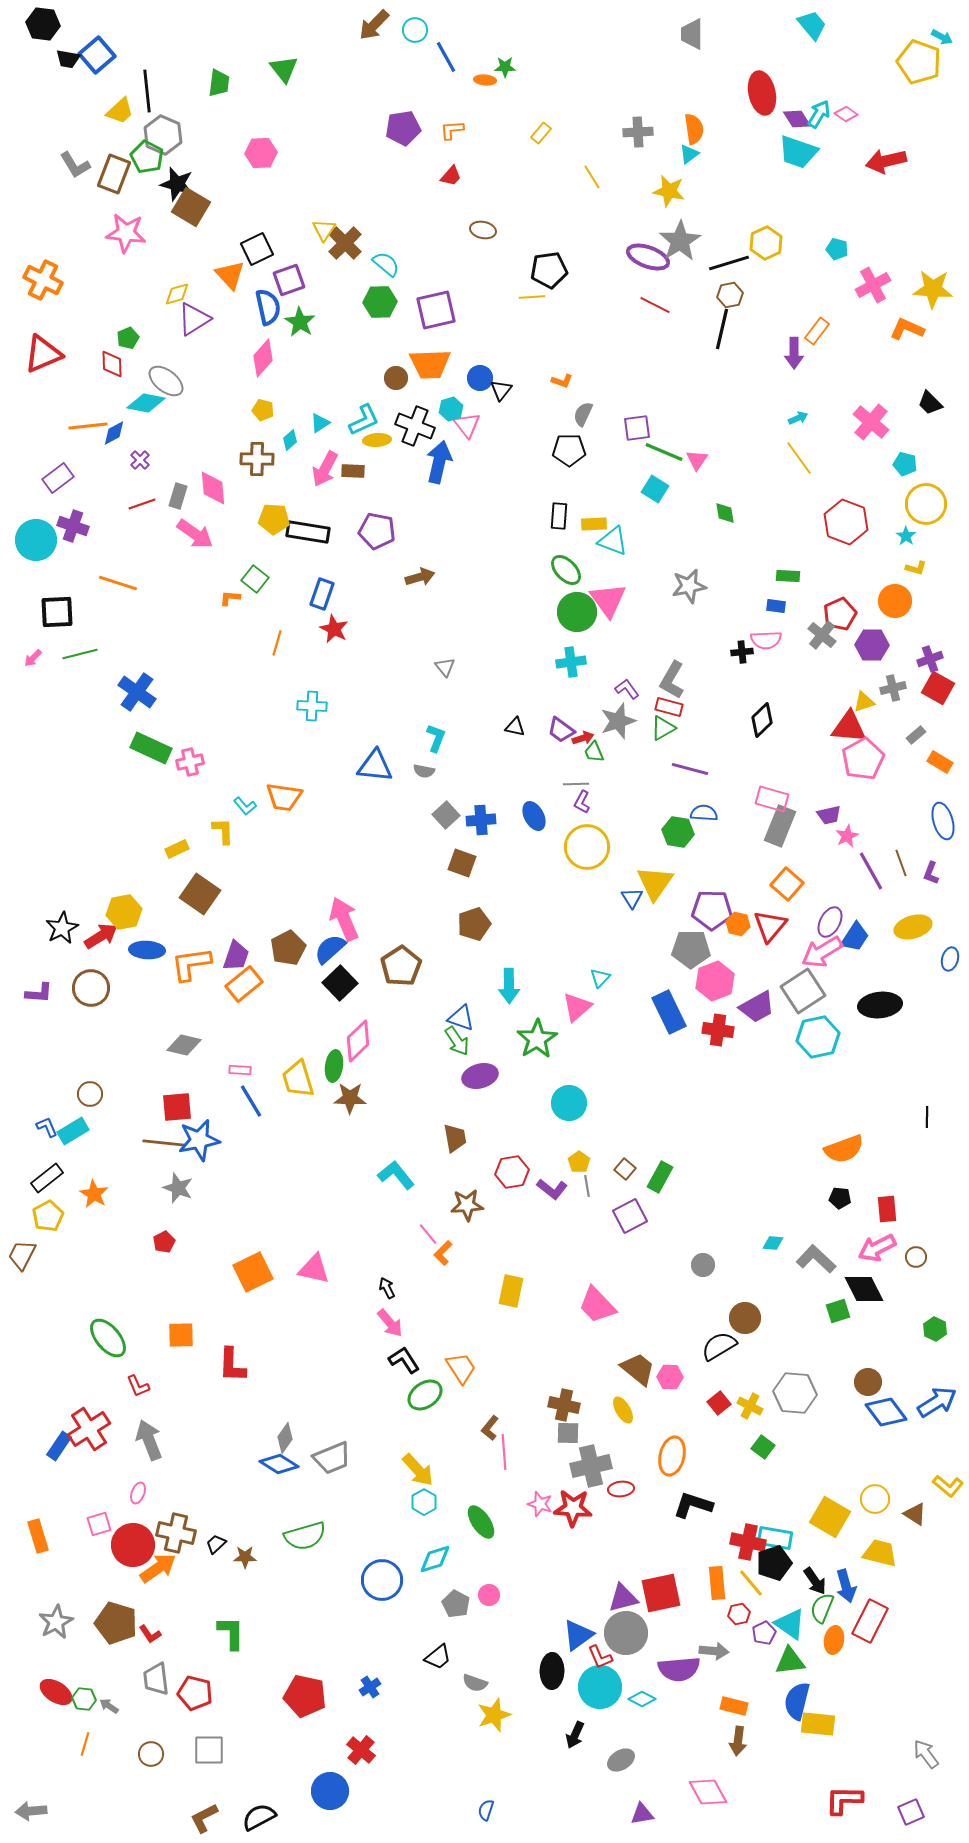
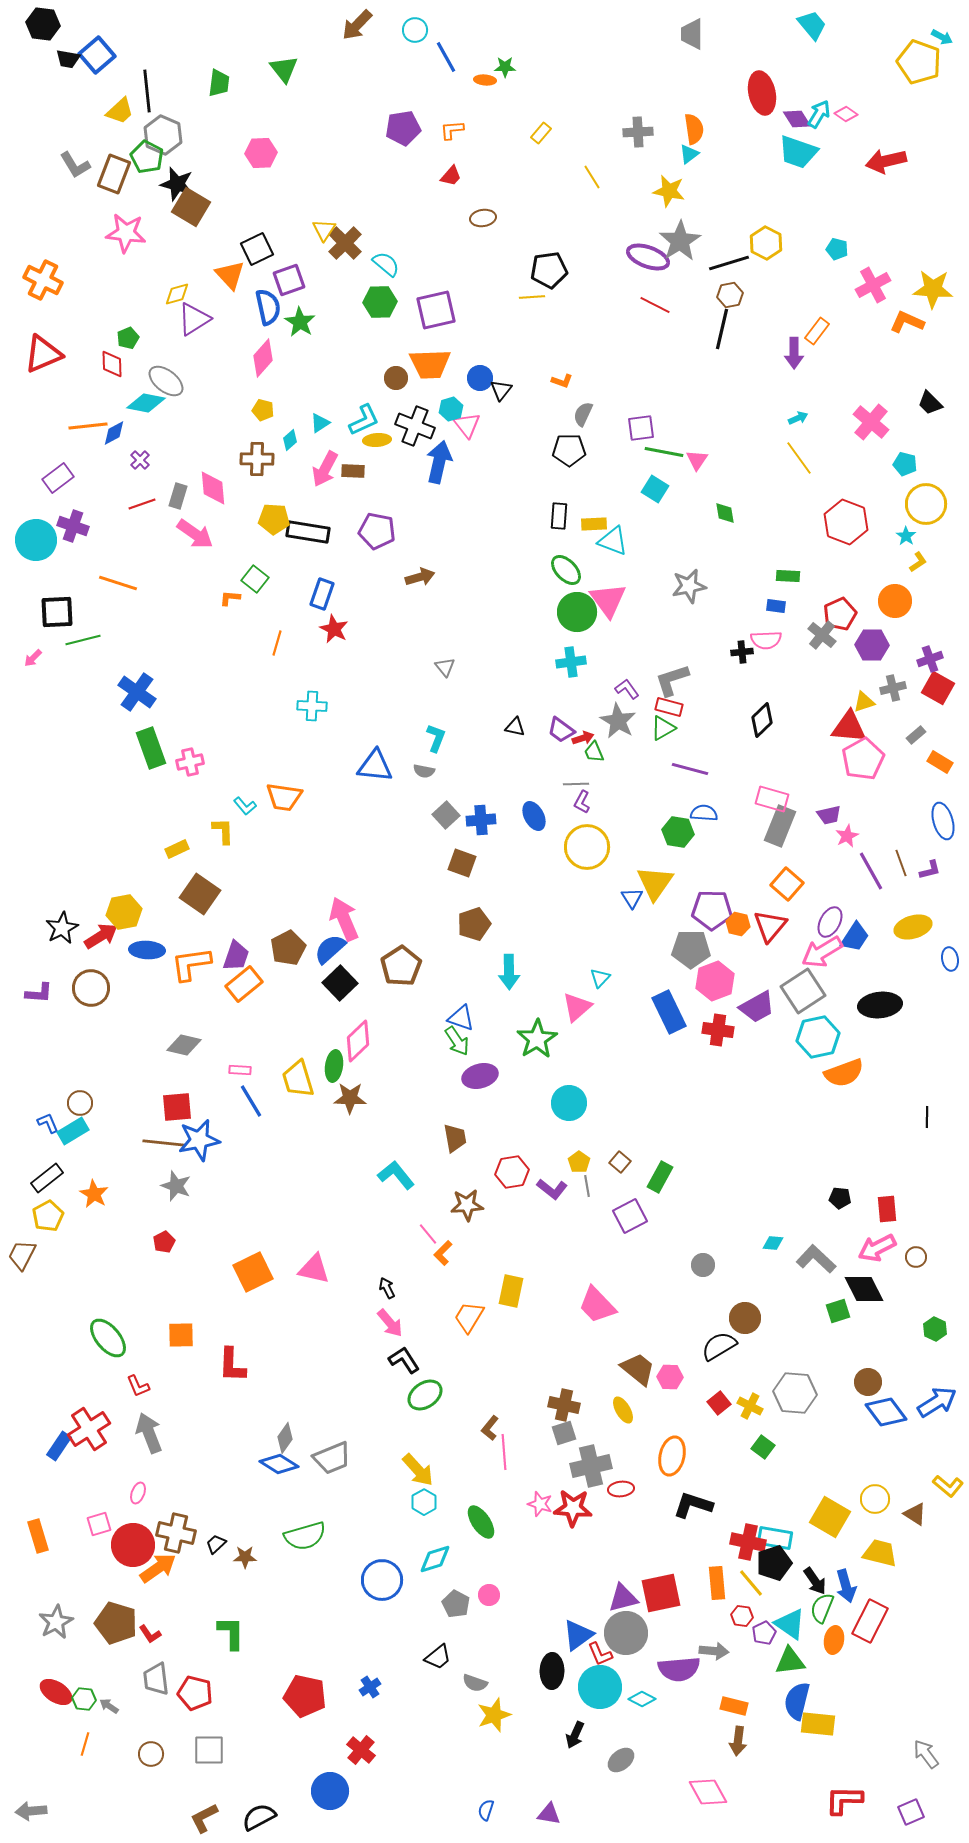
brown arrow at (374, 25): moved 17 px left
brown ellipse at (483, 230): moved 12 px up; rotated 20 degrees counterclockwise
yellow hexagon at (766, 243): rotated 8 degrees counterclockwise
orange L-shape at (907, 329): moved 7 px up
purple square at (637, 428): moved 4 px right
green line at (664, 452): rotated 12 degrees counterclockwise
yellow L-shape at (916, 568): moved 2 px right, 6 px up; rotated 50 degrees counterclockwise
green line at (80, 654): moved 3 px right, 14 px up
gray L-shape at (672, 680): rotated 42 degrees clockwise
gray star at (618, 721): rotated 24 degrees counterclockwise
green rectangle at (151, 748): rotated 45 degrees clockwise
purple L-shape at (931, 873): moved 1 px left, 3 px up; rotated 125 degrees counterclockwise
blue ellipse at (950, 959): rotated 25 degrees counterclockwise
cyan arrow at (509, 986): moved 14 px up
brown circle at (90, 1094): moved 10 px left, 9 px down
blue L-shape at (47, 1127): moved 1 px right, 4 px up
orange semicircle at (844, 1149): moved 76 px up
brown square at (625, 1169): moved 5 px left, 7 px up
gray star at (178, 1188): moved 2 px left, 2 px up
orange trapezoid at (461, 1368): moved 8 px right, 51 px up; rotated 116 degrees counterclockwise
gray square at (568, 1433): moved 4 px left; rotated 20 degrees counterclockwise
gray arrow at (149, 1440): moved 7 px up
red hexagon at (739, 1614): moved 3 px right, 2 px down; rotated 20 degrees clockwise
red L-shape at (600, 1657): moved 3 px up
gray ellipse at (621, 1760): rotated 8 degrees counterclockwise
purple triangle at (642, 1814): moved 93 px left; rotated 20 degrees clockwise
